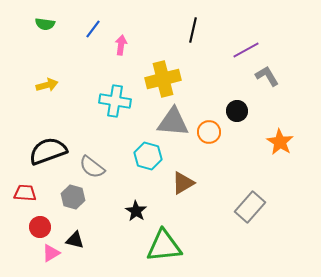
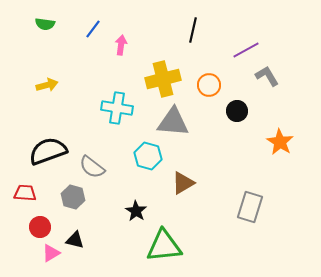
cyan cross: moved 2 px right, 7 px down
orange circle: moved 47 px up
gray rectangle: rotated 24 degrees counterclockwise
